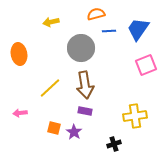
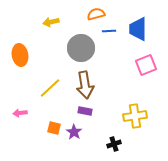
blue trapezoid: rotated 35 degrees counterclockwise
orange ellipse: moved 1 px right, 1 px down
